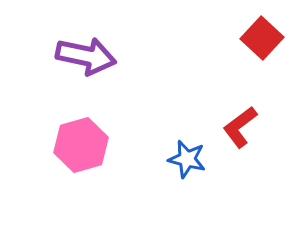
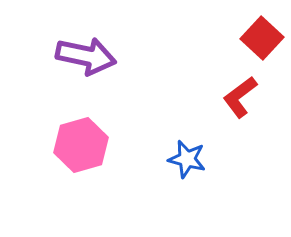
red L-shape: moved 30 px up
